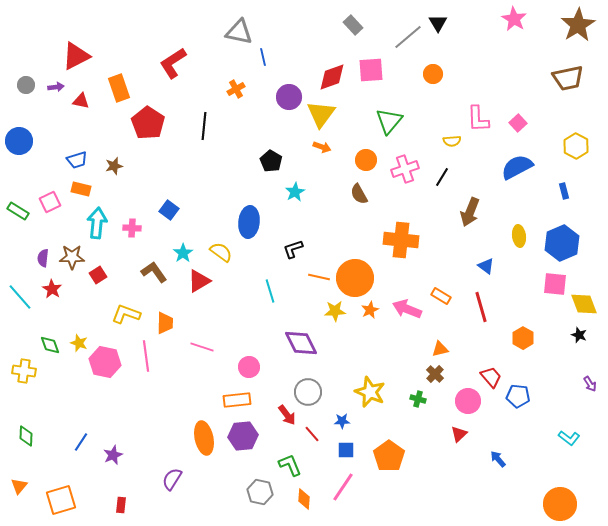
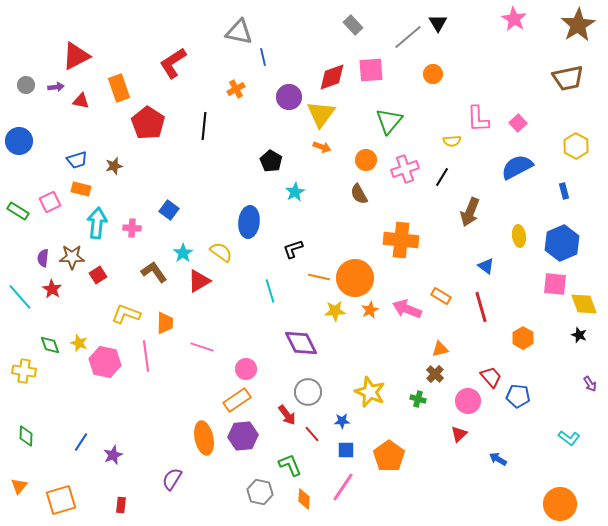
pink circle at (249, 367): moved 3 px left, 2 px down
orange rectangle at (237, 400): rotated 28 degrees counterclockwise
blue arrow at (498, 459): rotated 18 degrees counterclockwise
